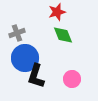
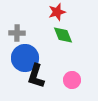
gray cross: rotated 21 degrees clockwise
pink circle: moved 1 px down
